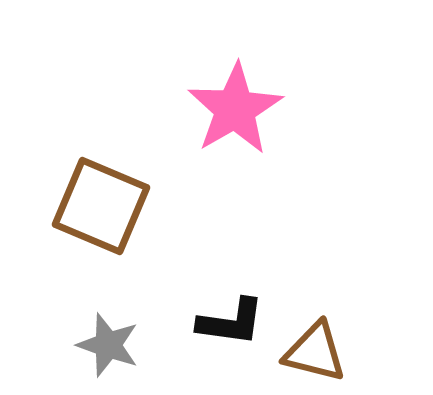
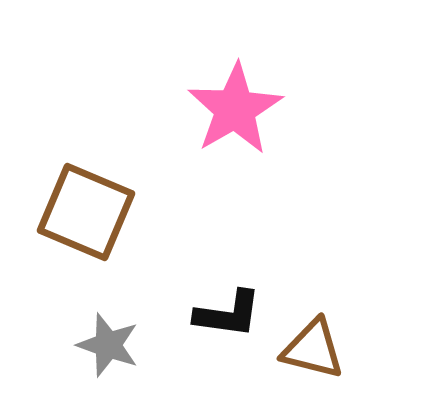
brown square: moved 15 px left, 6 px down
black L-shape: moved 3 px left, 8 px up
brown triangle: moved 2 px left, 3 px up
